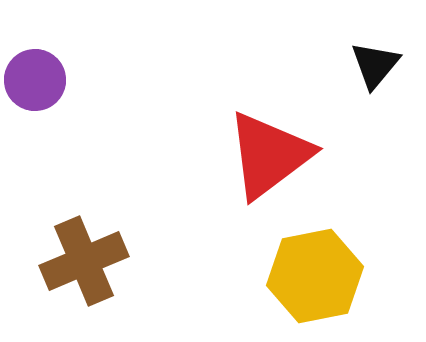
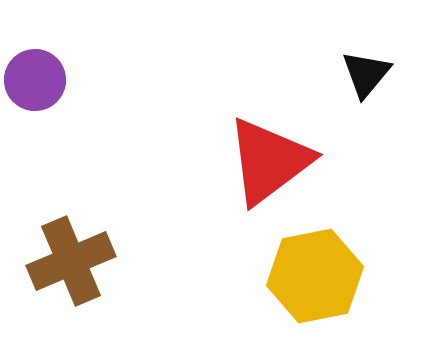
black triangle: moved 9 px left, 9 px down
red triangle: moved 6 px down
brown cross: moved 13 px left
